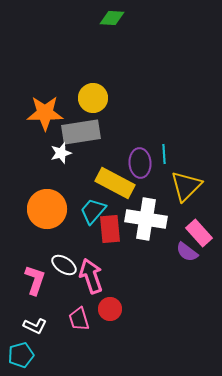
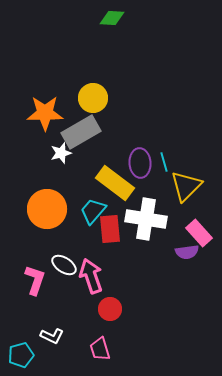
gray rectangle: rotated 21 degrees counterclockwise
cyan line: moved 8 px down; rotated 12 degrees counterclockwise
yellow rectangle: rotated 9 degrees clockwise
purple semicircle: rotated 45 degrees counterclockwise
pink trapezoid: moved 21 px right, 30 px down
white L-shape: moved 17 px right, 10 px down
